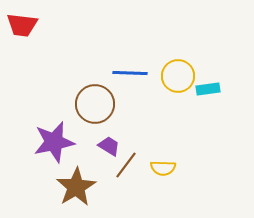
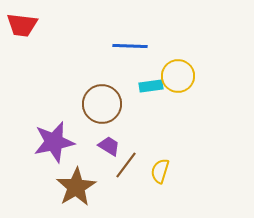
blue line: moved 27 px up
cyan rectangle: moved 57 px left, 3 px up
brown circle: moved 7 px right
yellow semicircle: moved 3 px left, 3 px down; rotated 105 degrees clockwise
